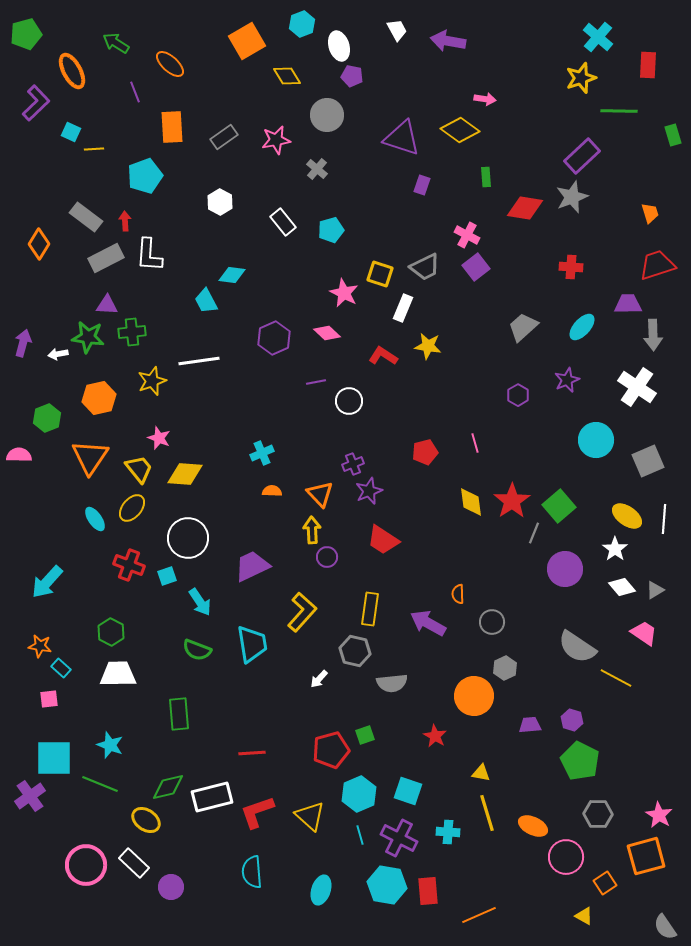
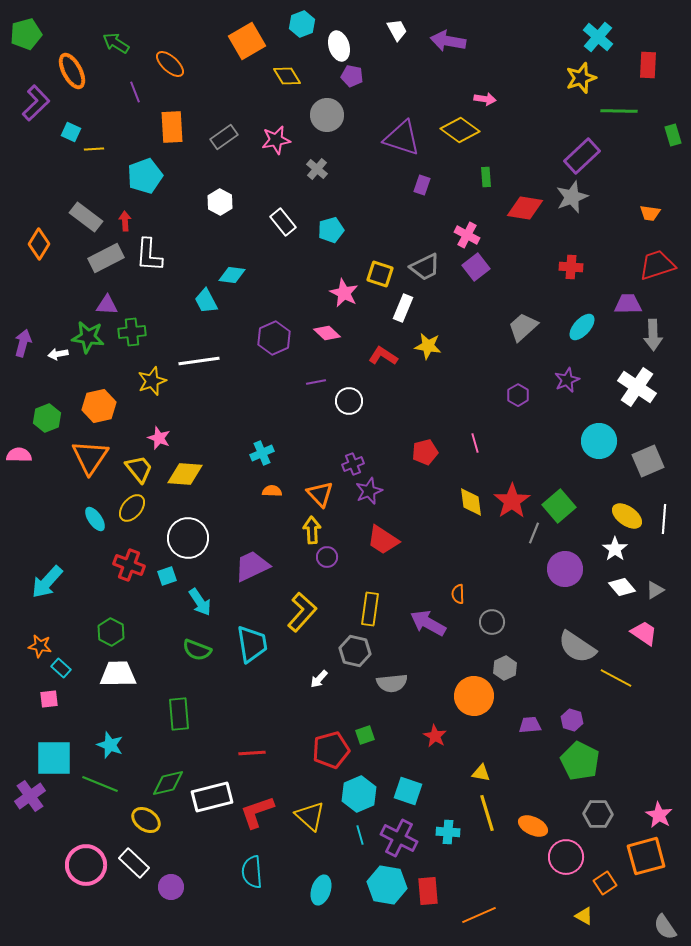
orange trapezoid at (650, 213): rotated 115 degrees clockwise
orange hexagon at (99, 398): moved 8 px down
cyan circle at (596, 440): moved 3 px right, 1 px down
green diamond at (168, 787): moved 4 px up
